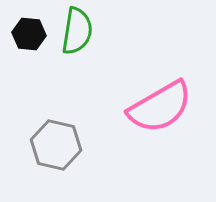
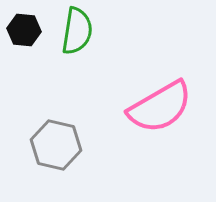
black hexagon: moved 5 px left, 4 px up
